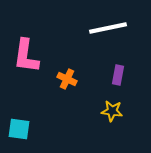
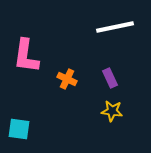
white line: moved 7 px right, 1 px up
purple rectangle: moved 8 px left, 3 px down; rotated 36 degrees counterclockwise
